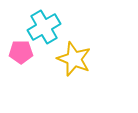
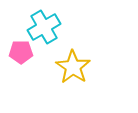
yellow star: moved 1 px left, 8 px down; rotated 12 degrees clockwise
